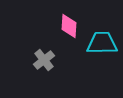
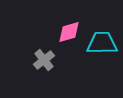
pink diamond: moved 6 px down; rotated 70 degrees clockwise
